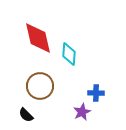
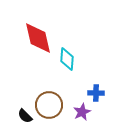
cyan diamond: moved 2 px left, 5 px down
brown circle: moved 9 px right, 19 px down
black semicircle: moved 1 px left, 1 px down
